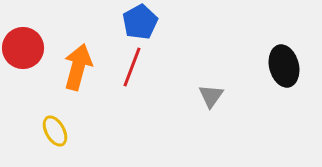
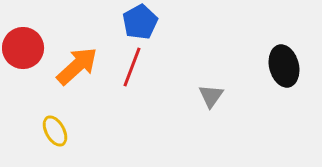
orange arrow: moved 1 px left, 1 px up; rotated 33 degrees clockwise
